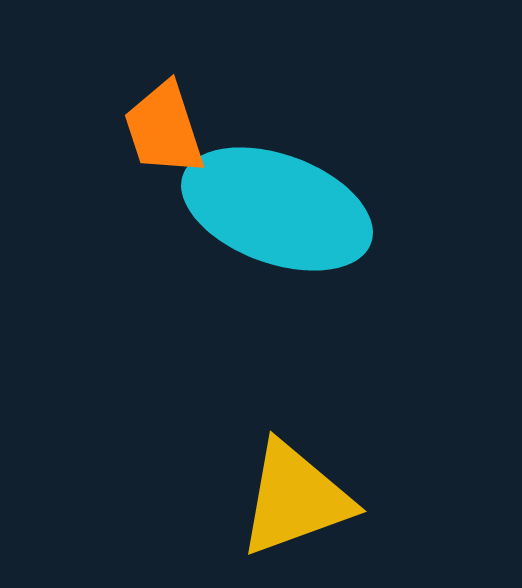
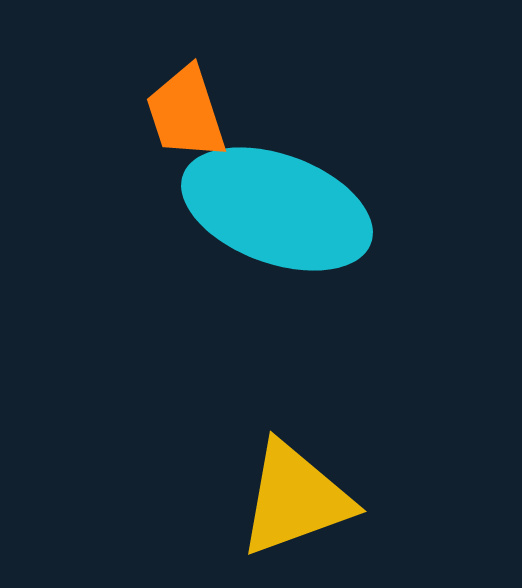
orange trapezoid: moved 22 px right, 16 px up
